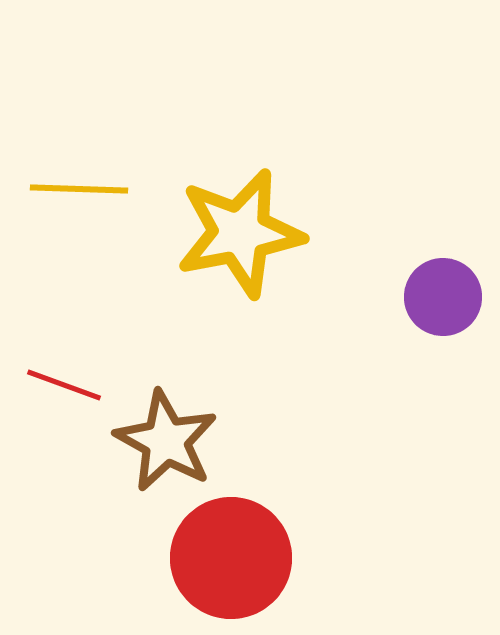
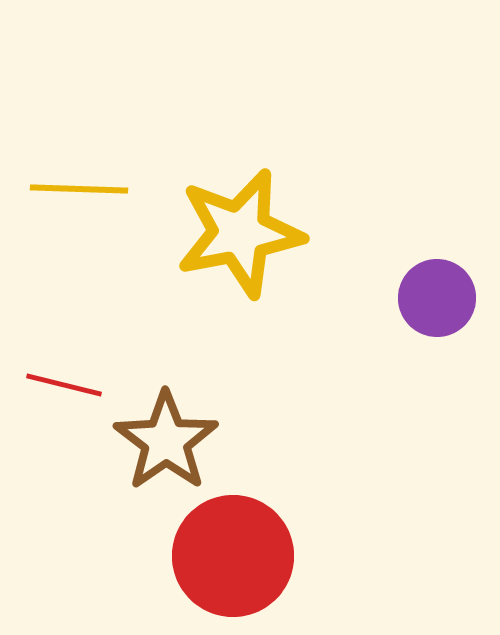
purple circle: moved 6 px left, 1 px down
red line: rotated 6 degrees counterclockwise
brown star: rotated 8 degrees clockwise
red circle: moved 2 px right, 2 px up
